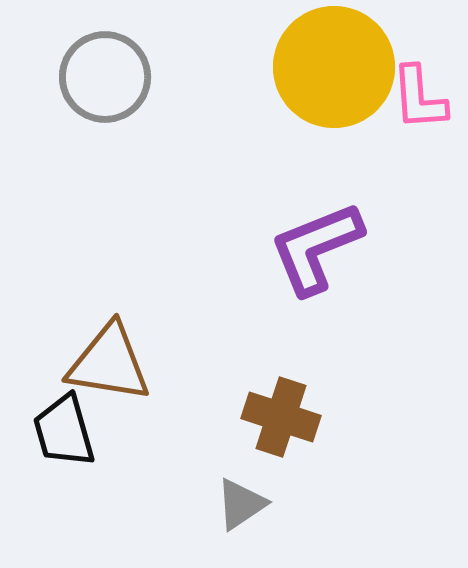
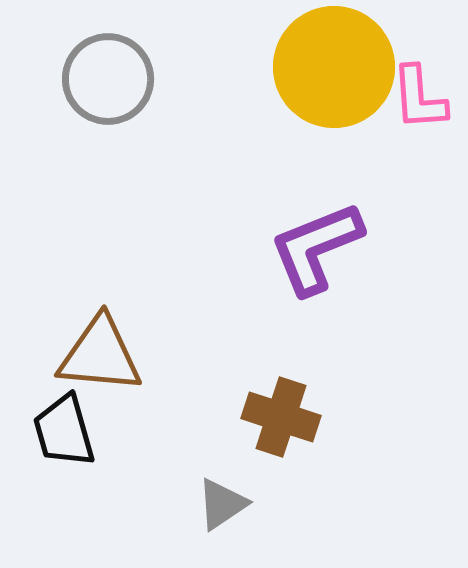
gray circle: moved 3 px right, 2 px down
brown triangle: moved 9 px left, 8 px up; rotated 4 degrees counterclockwise
gray triangle: moved 19 px left
